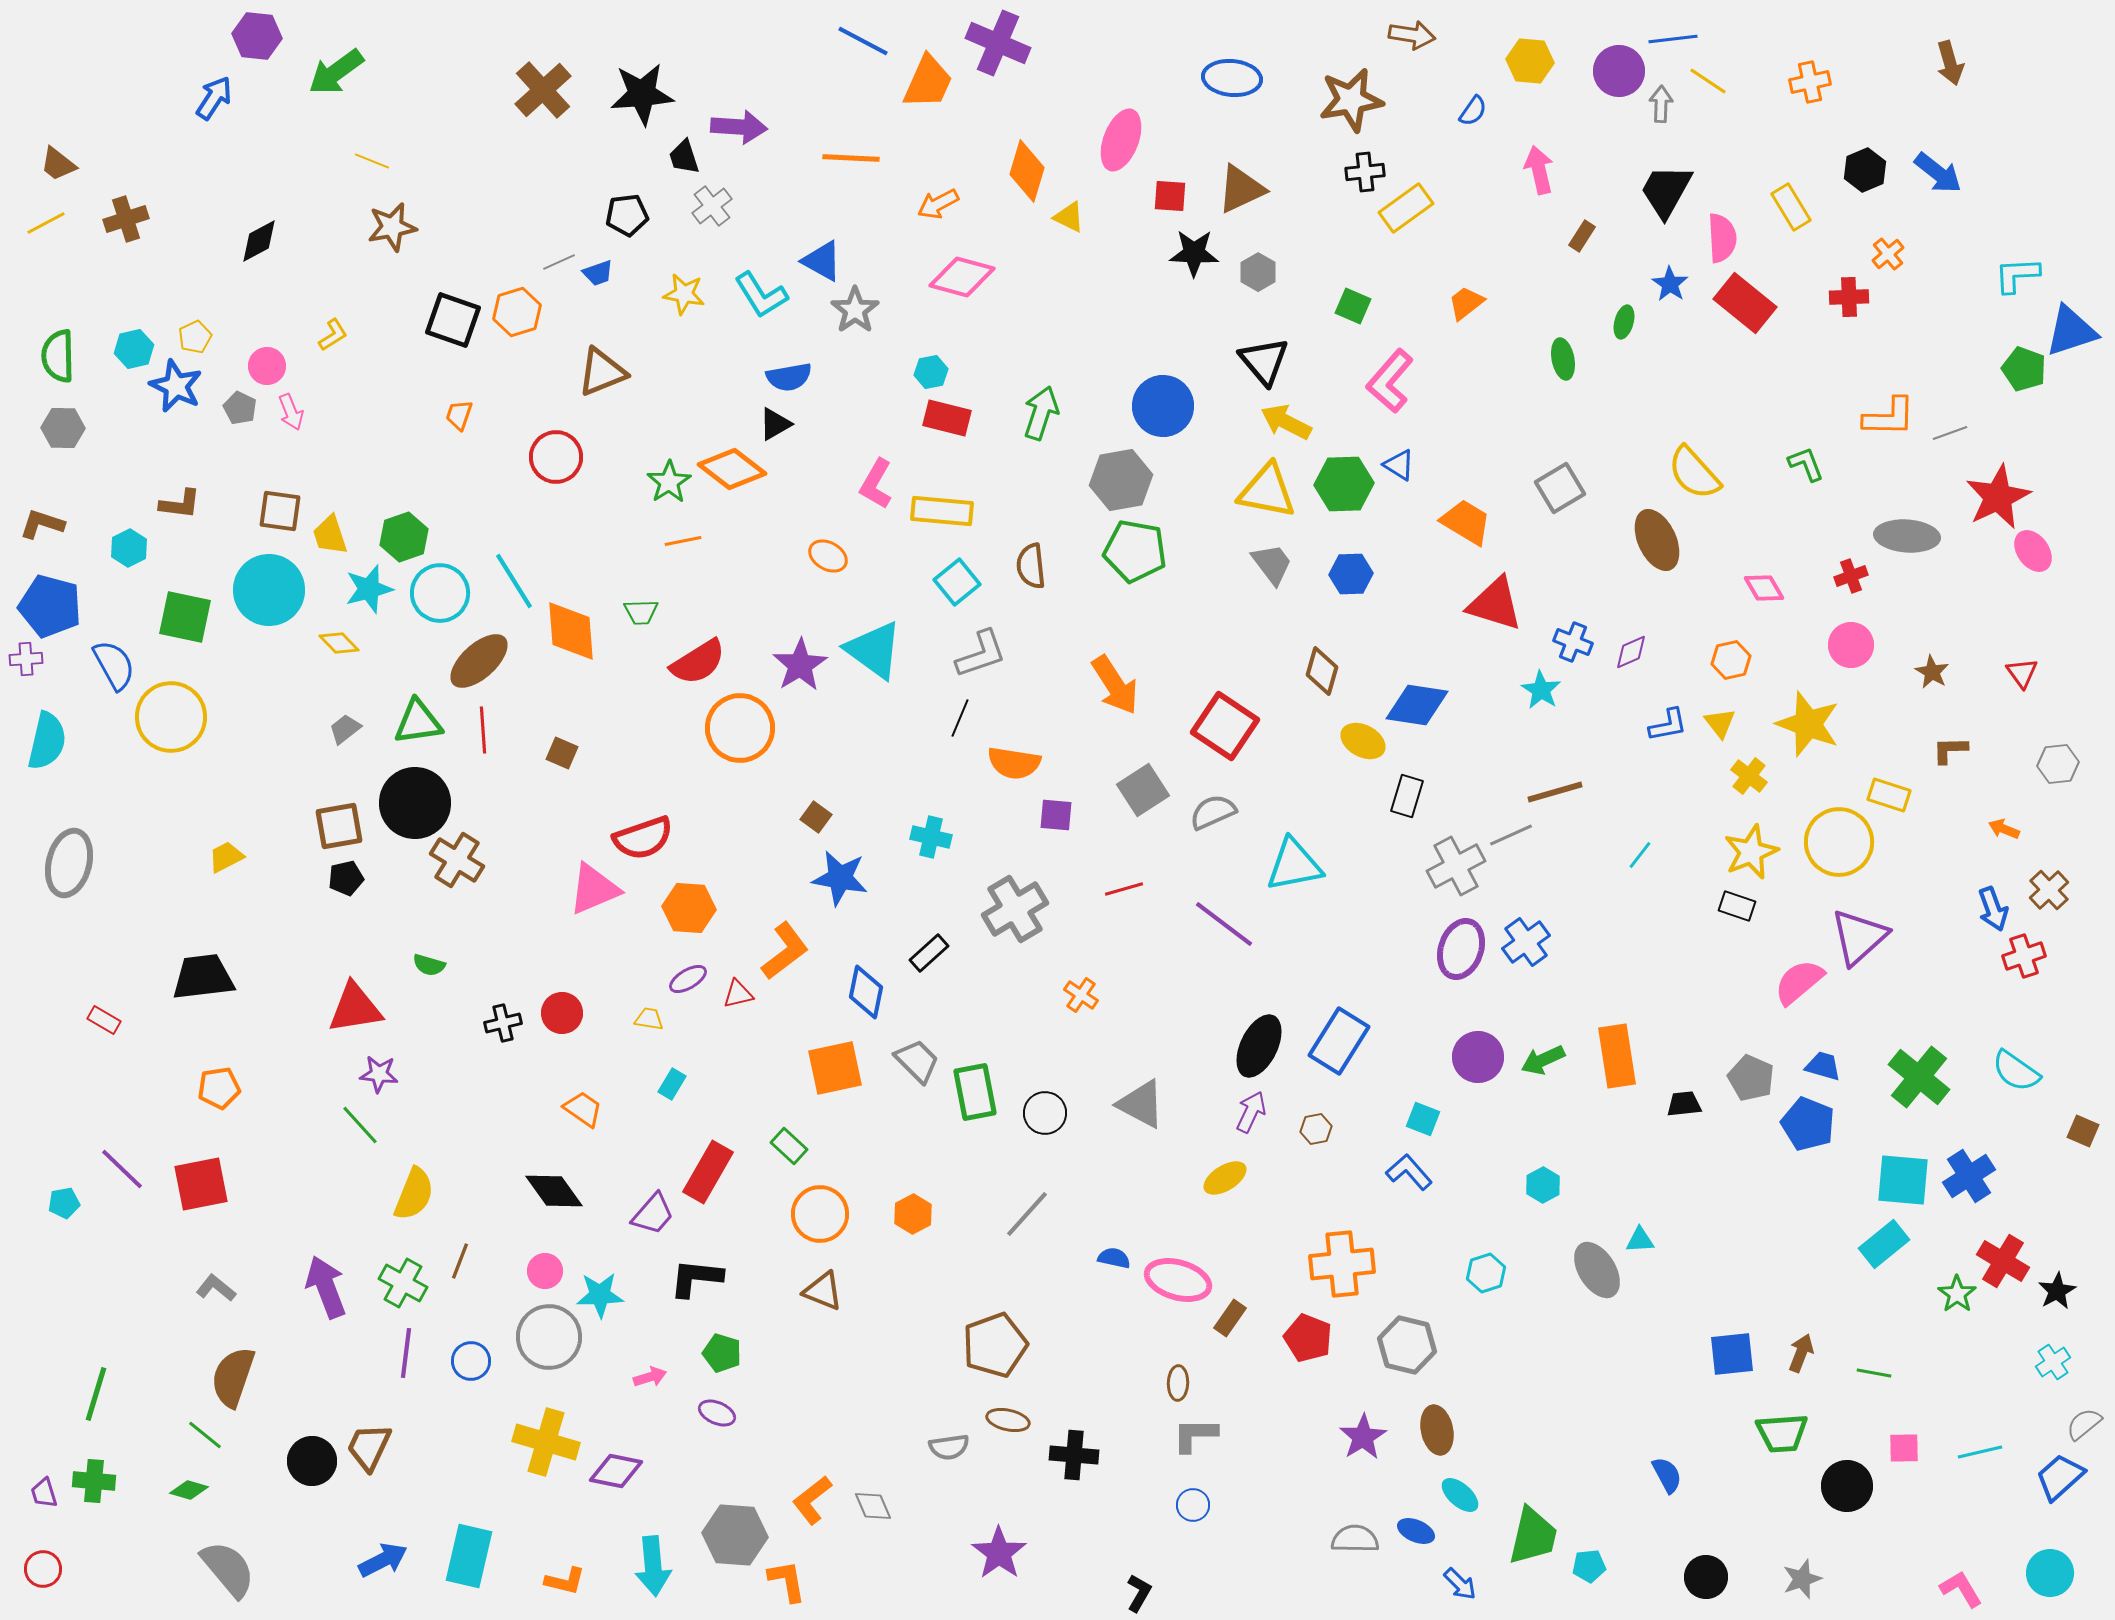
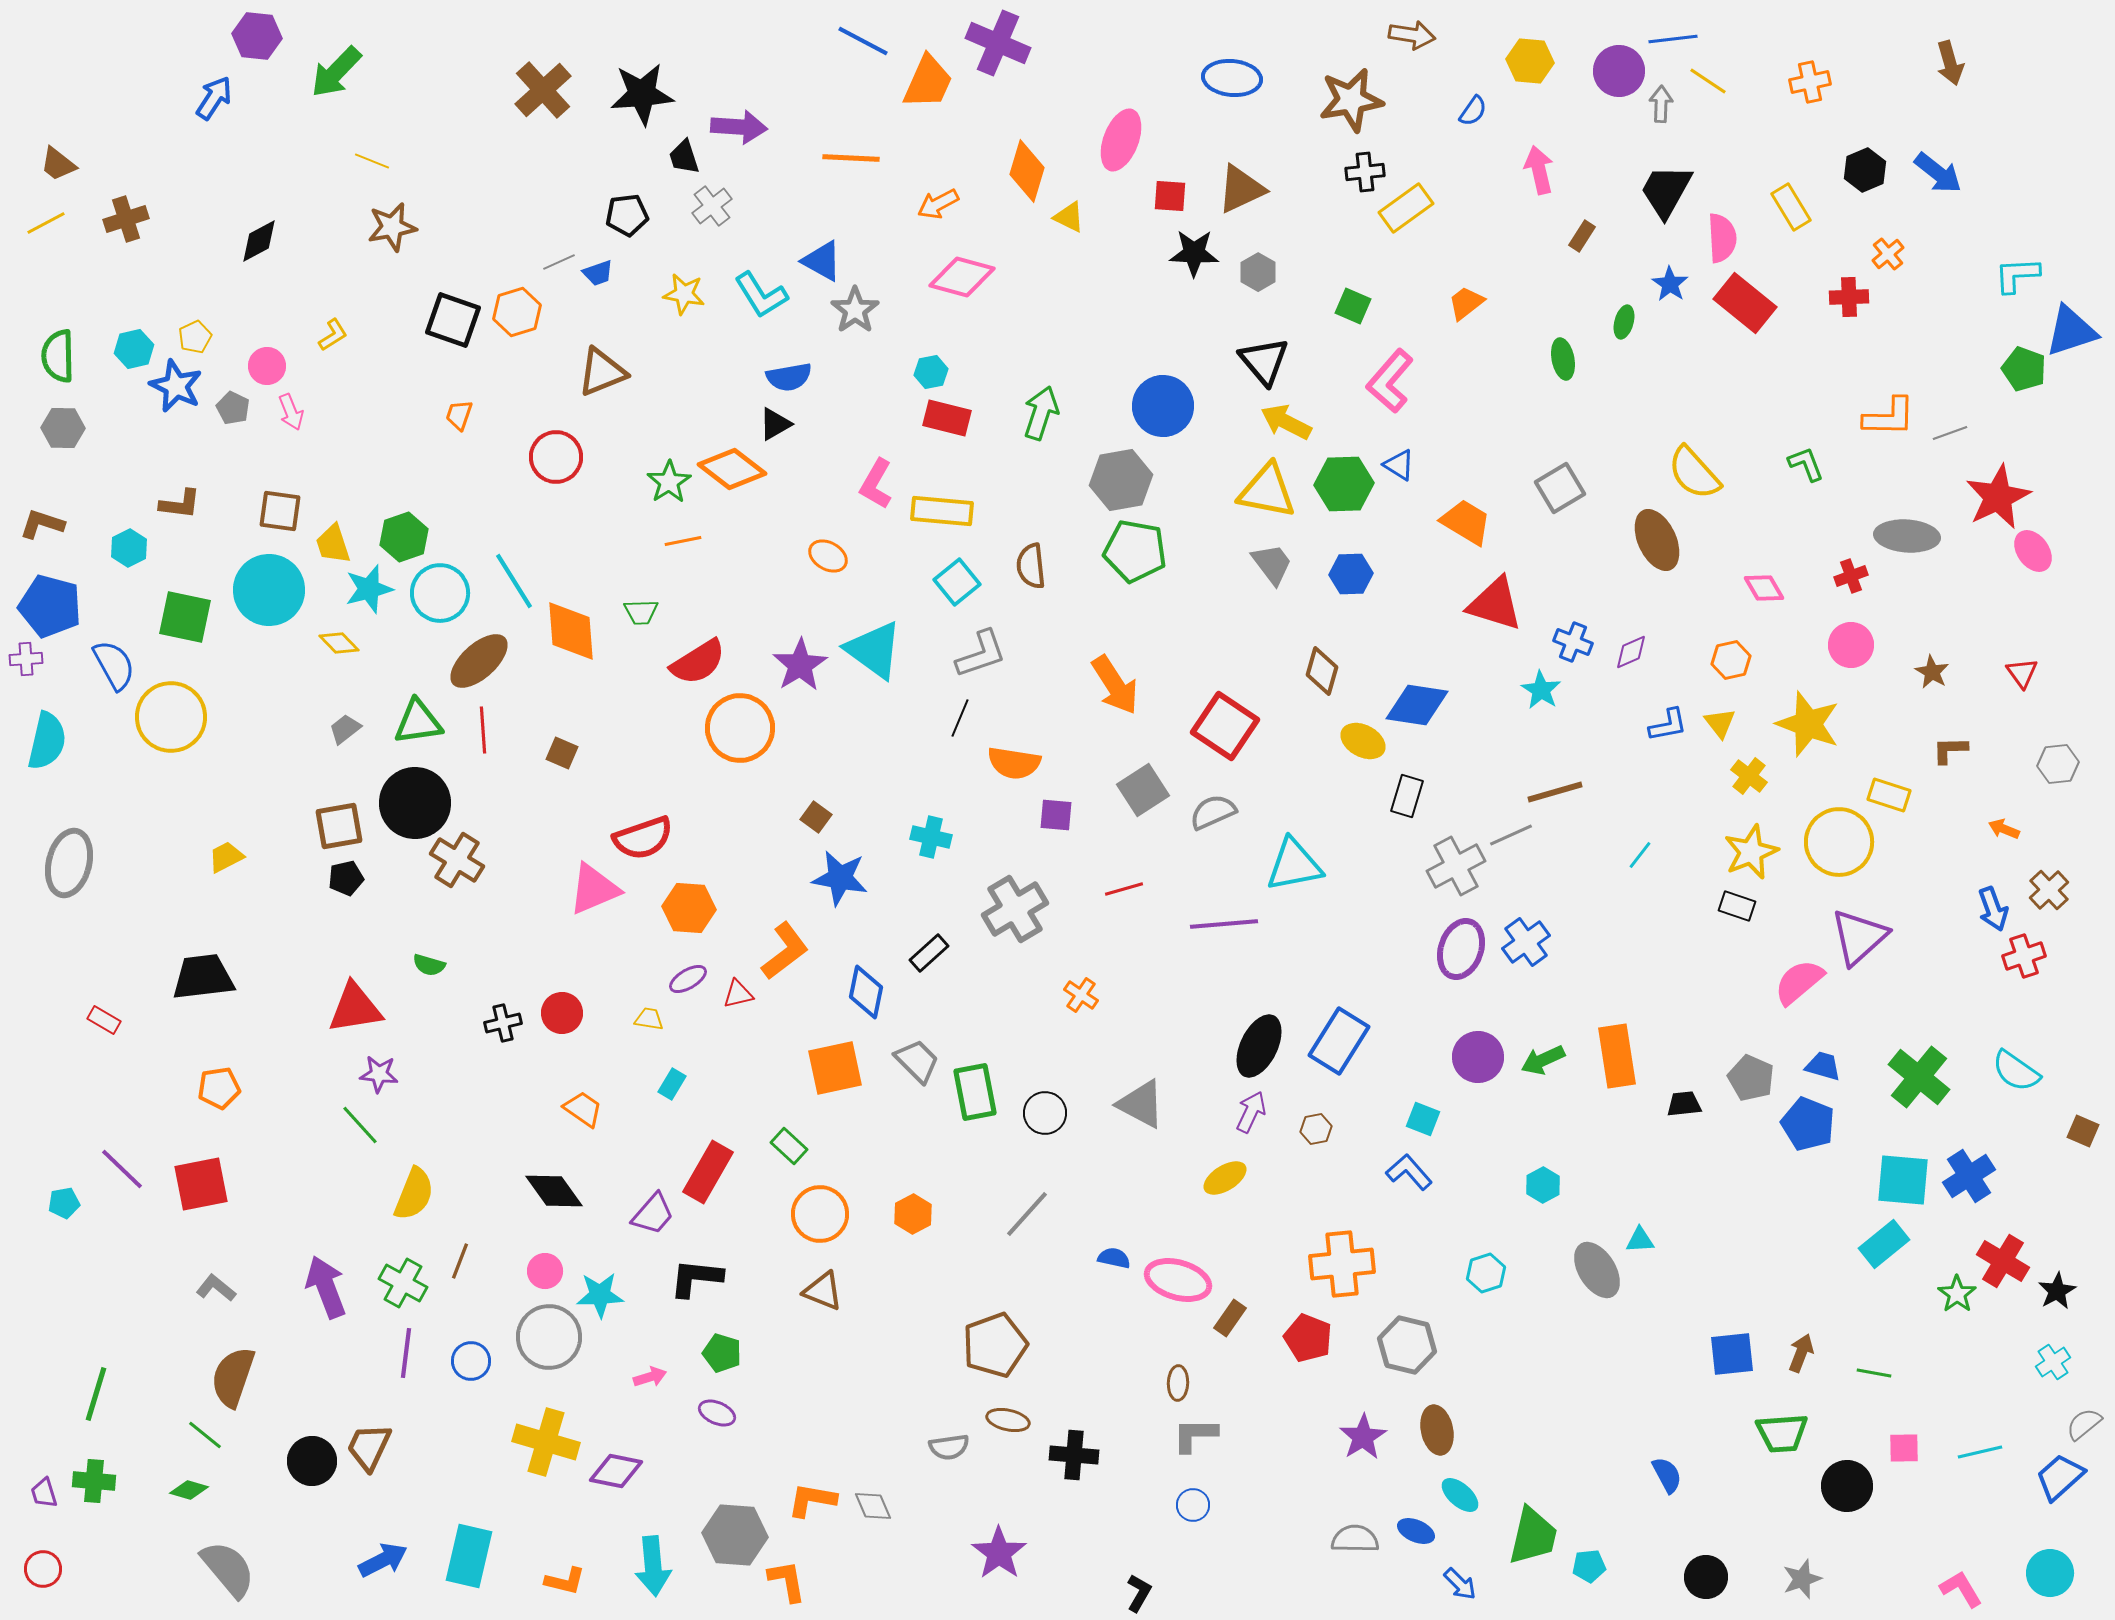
green arrow at (336, 72): rotated 10 degrees counterclockwise
gray pentagon at (240, 408): moved 7 px left
yellow trapezoid at (330, 535): moved 3 px right, 9 px down
purple line at (1224, 924): rotated 42 degrees counterclockwise
orange L-shape at (812, 1500): rotated 48 degrees clockwise
